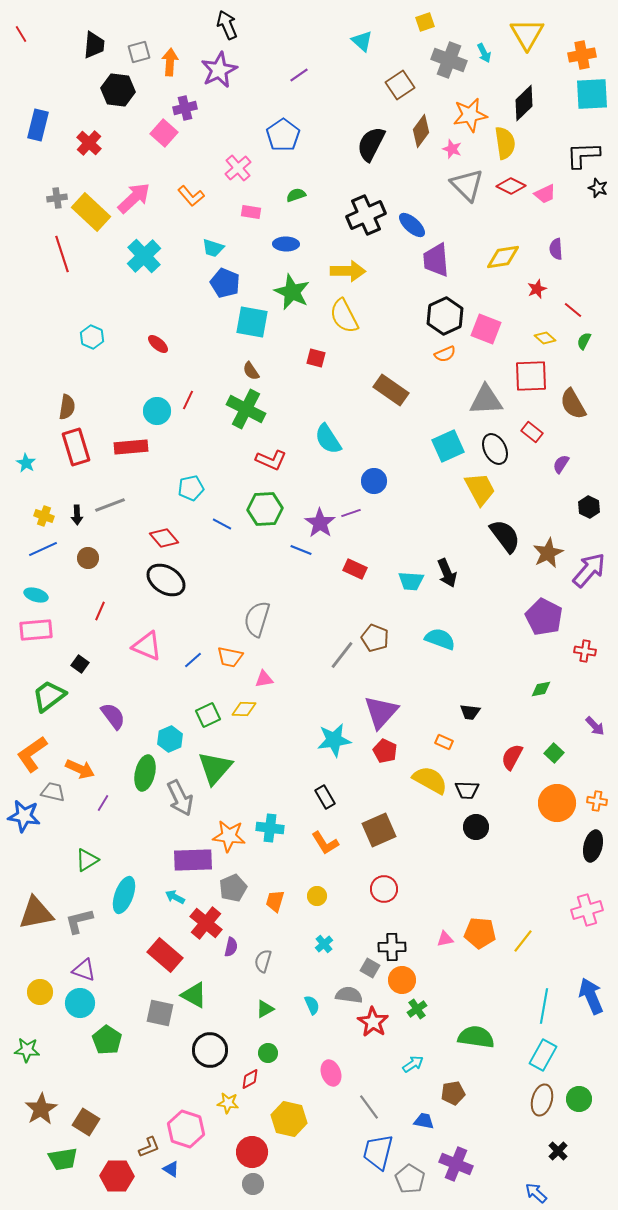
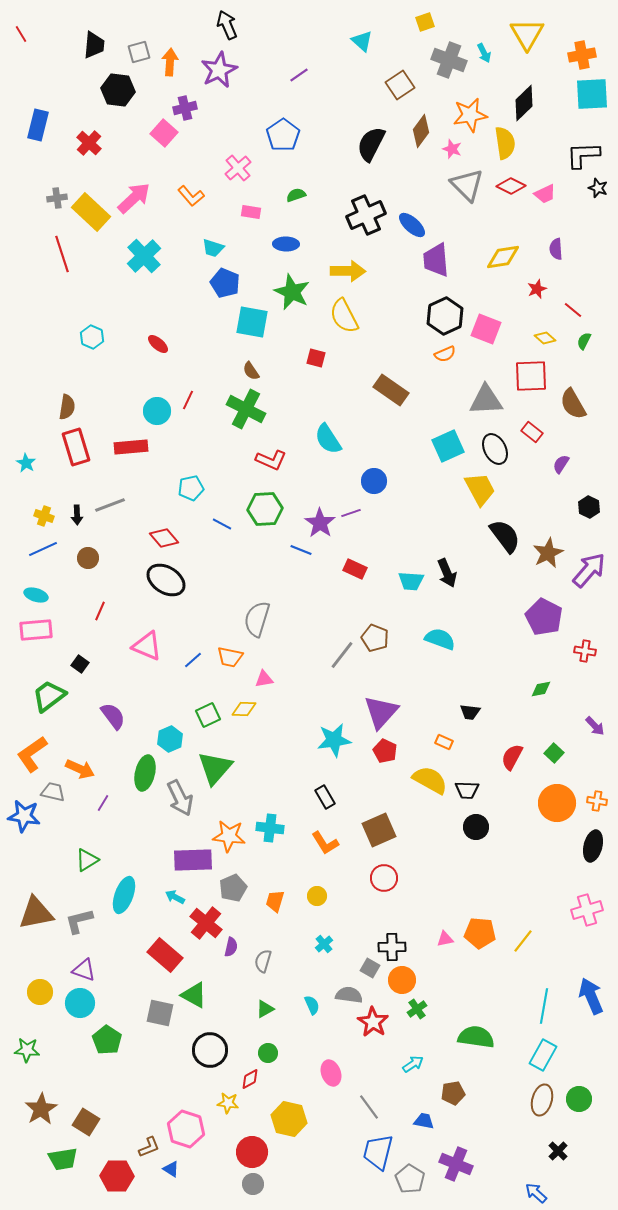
red circle at (384, 889): moved 11 px up
